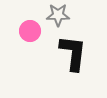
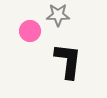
black L-shape: moved 5 px left, 8 px down
